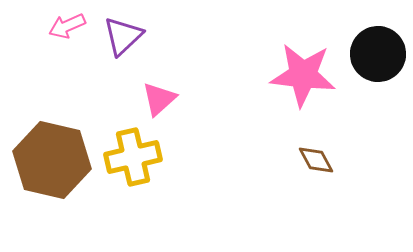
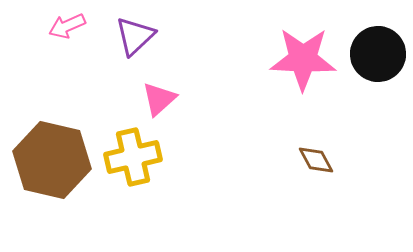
purple triangle: moved 12 px right
pink star: moved 16 px up; rotated 4 degrees counterclockwise
